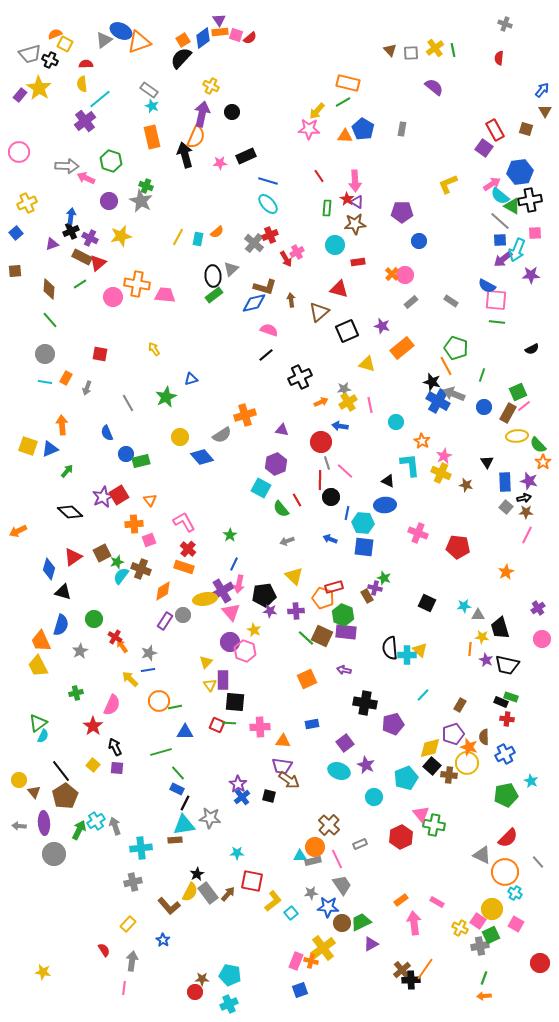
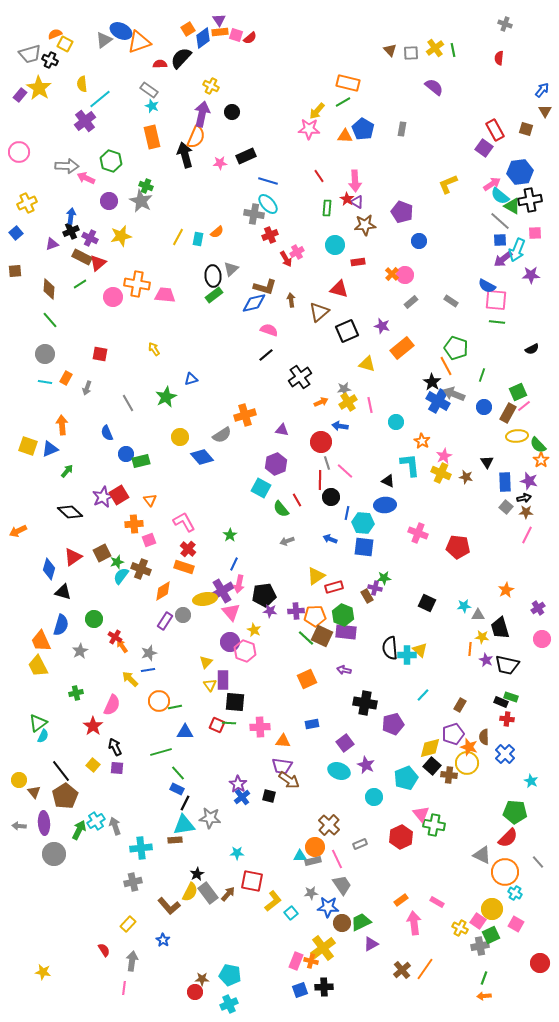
orange square at (183, 40): moved 5 px right, 11 px up
red semicircle at (86, 64): moved 74 px right
purple pentagon at (402, 212): rotated 20 degrees clockwise
brown star at (355, 224): moved 10 px right, 1 px down
gray cross at (254, 243): moved 29 px up; rotated 30 degrees counterclockwise
black cross at (300, 377): rotated 10 degrees counterclockwise
black star at (432, 382): rotated 18 degrees clockwise
orange star at (543, 462): moved 2 px left, 2 px up
brown star at (466, 485): moved 8 px up
orange star at (506, 572): moved 18 px down
yellow triangle at (294, 576): moved 22 px right; rotated 42 degrees clockwise
green star at (384, 578): rotated 24 degrees counterclockwise
orange pentagon at (323, 598): moved 8 px left, 18 px down; rotated 20 degrees counterclockwise
blue cross at (505, 754): rotated 18 degrees counterclockwise
green pentagon at (506, 795): moved 9 px right, 17 px down; rotated 15 degrees clockwise
black cross at (411, 980): moved 87 px left, 7 px down
